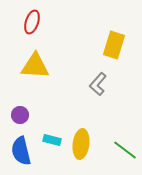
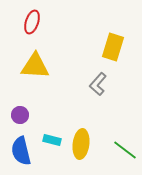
yellow rectangle: moved 1 px left, 2 px down
